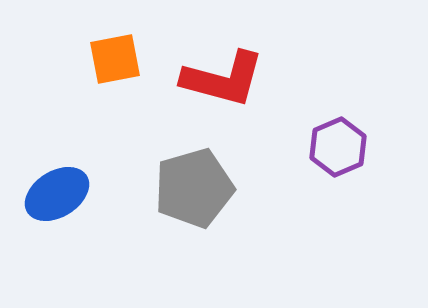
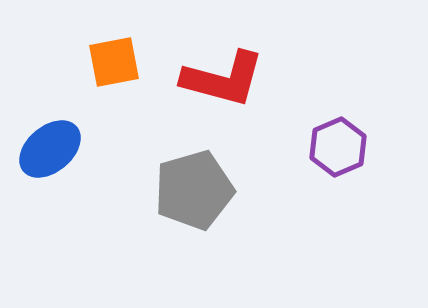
orange square: moved 1 px left, 3 px down
gray pentagon: moved 2 px down
blue ellipse: moved 7 px left, 45 px up; rotated 8 degrees counterclockwise
